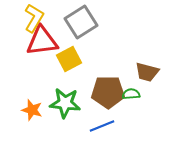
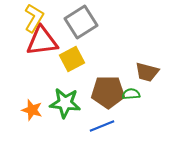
yellow square: moved 3 px right
